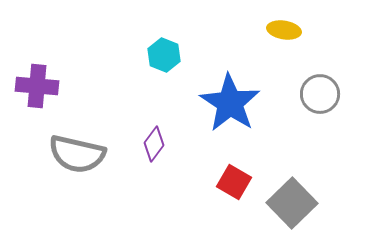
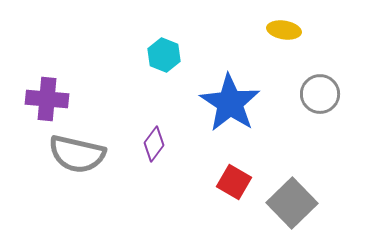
purple cross: moved 10 px right, 13 px down
